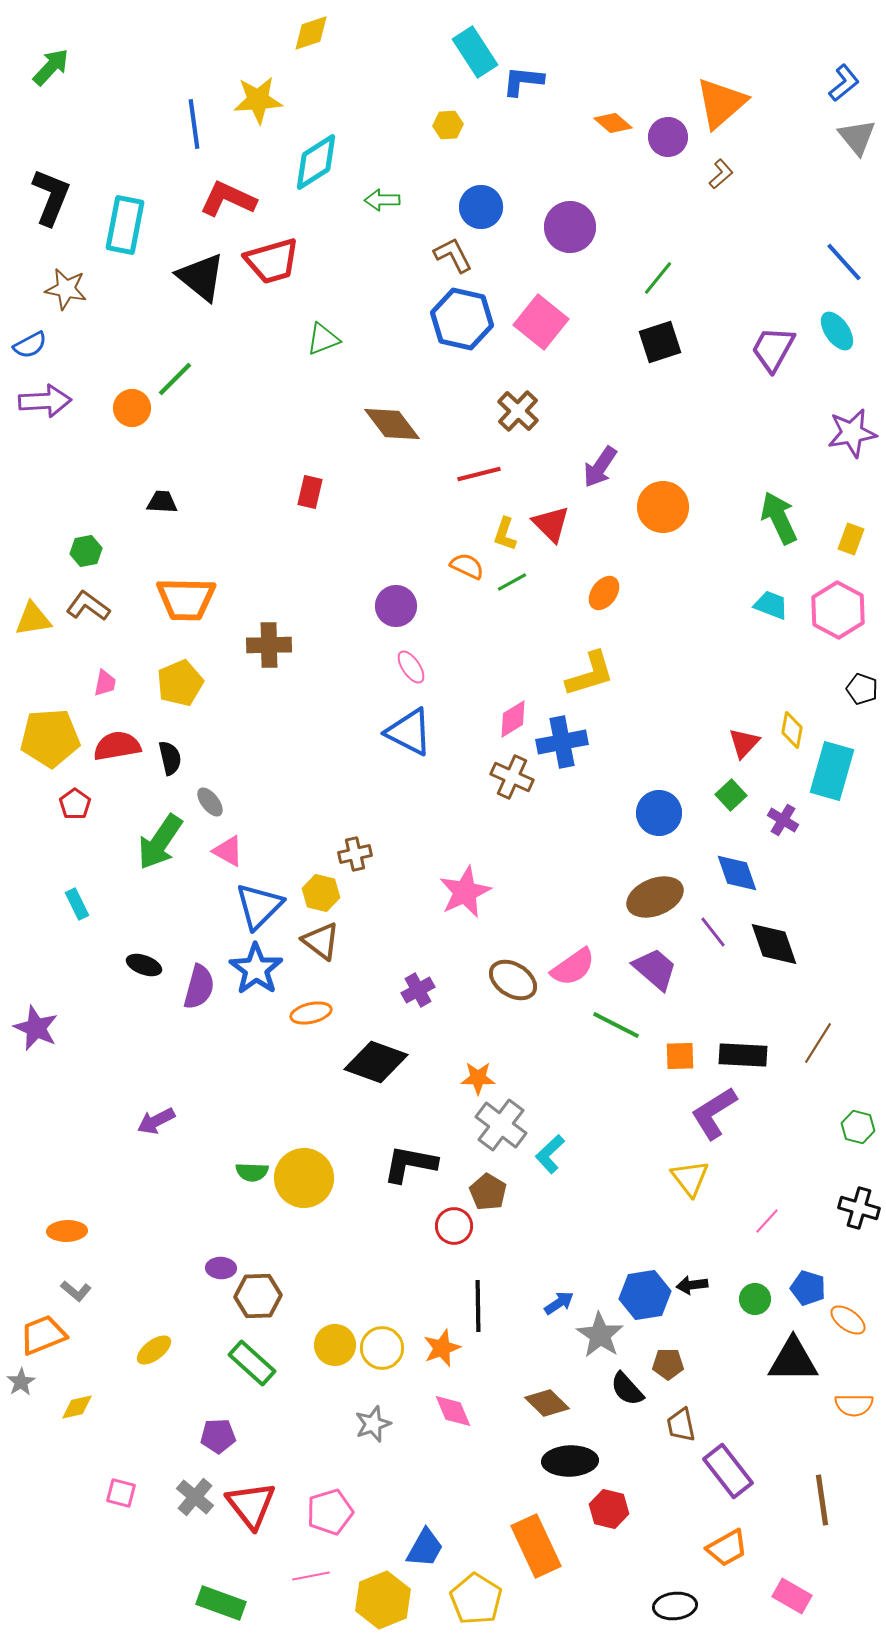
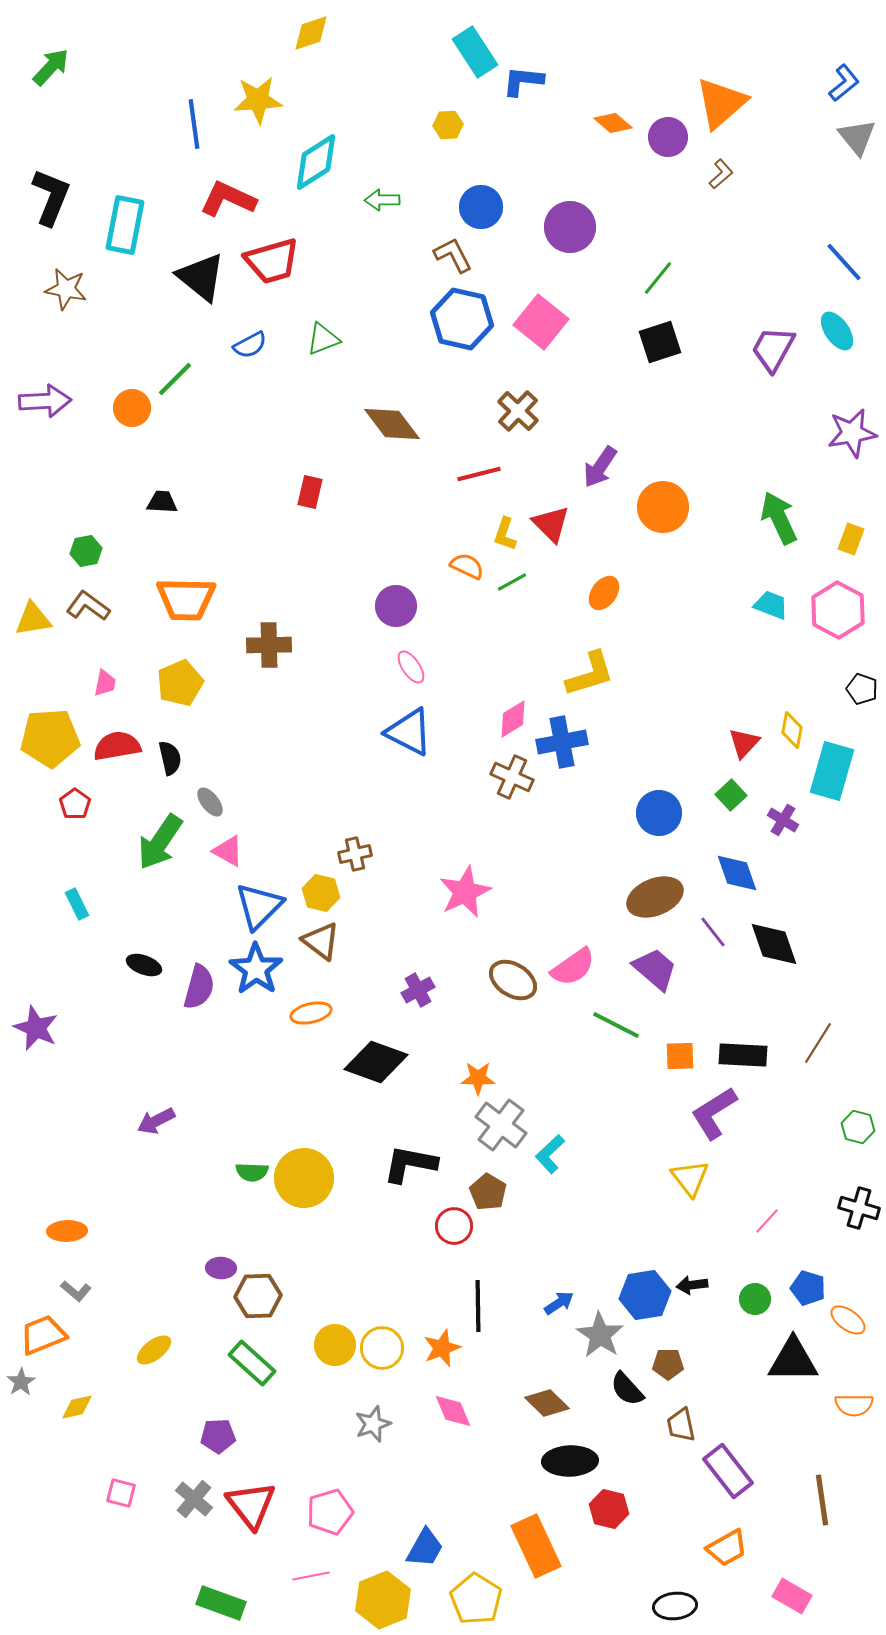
blue semicircle at (30, 345): moved 220 px right
gray cross at (195, 1497): moved 1 px left, 2 px down
